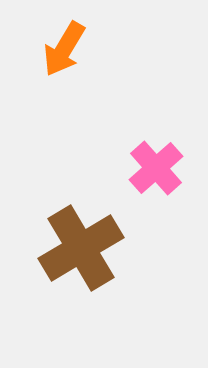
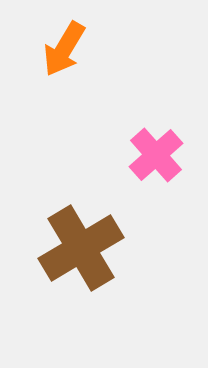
pink cross: moved 13 px up
